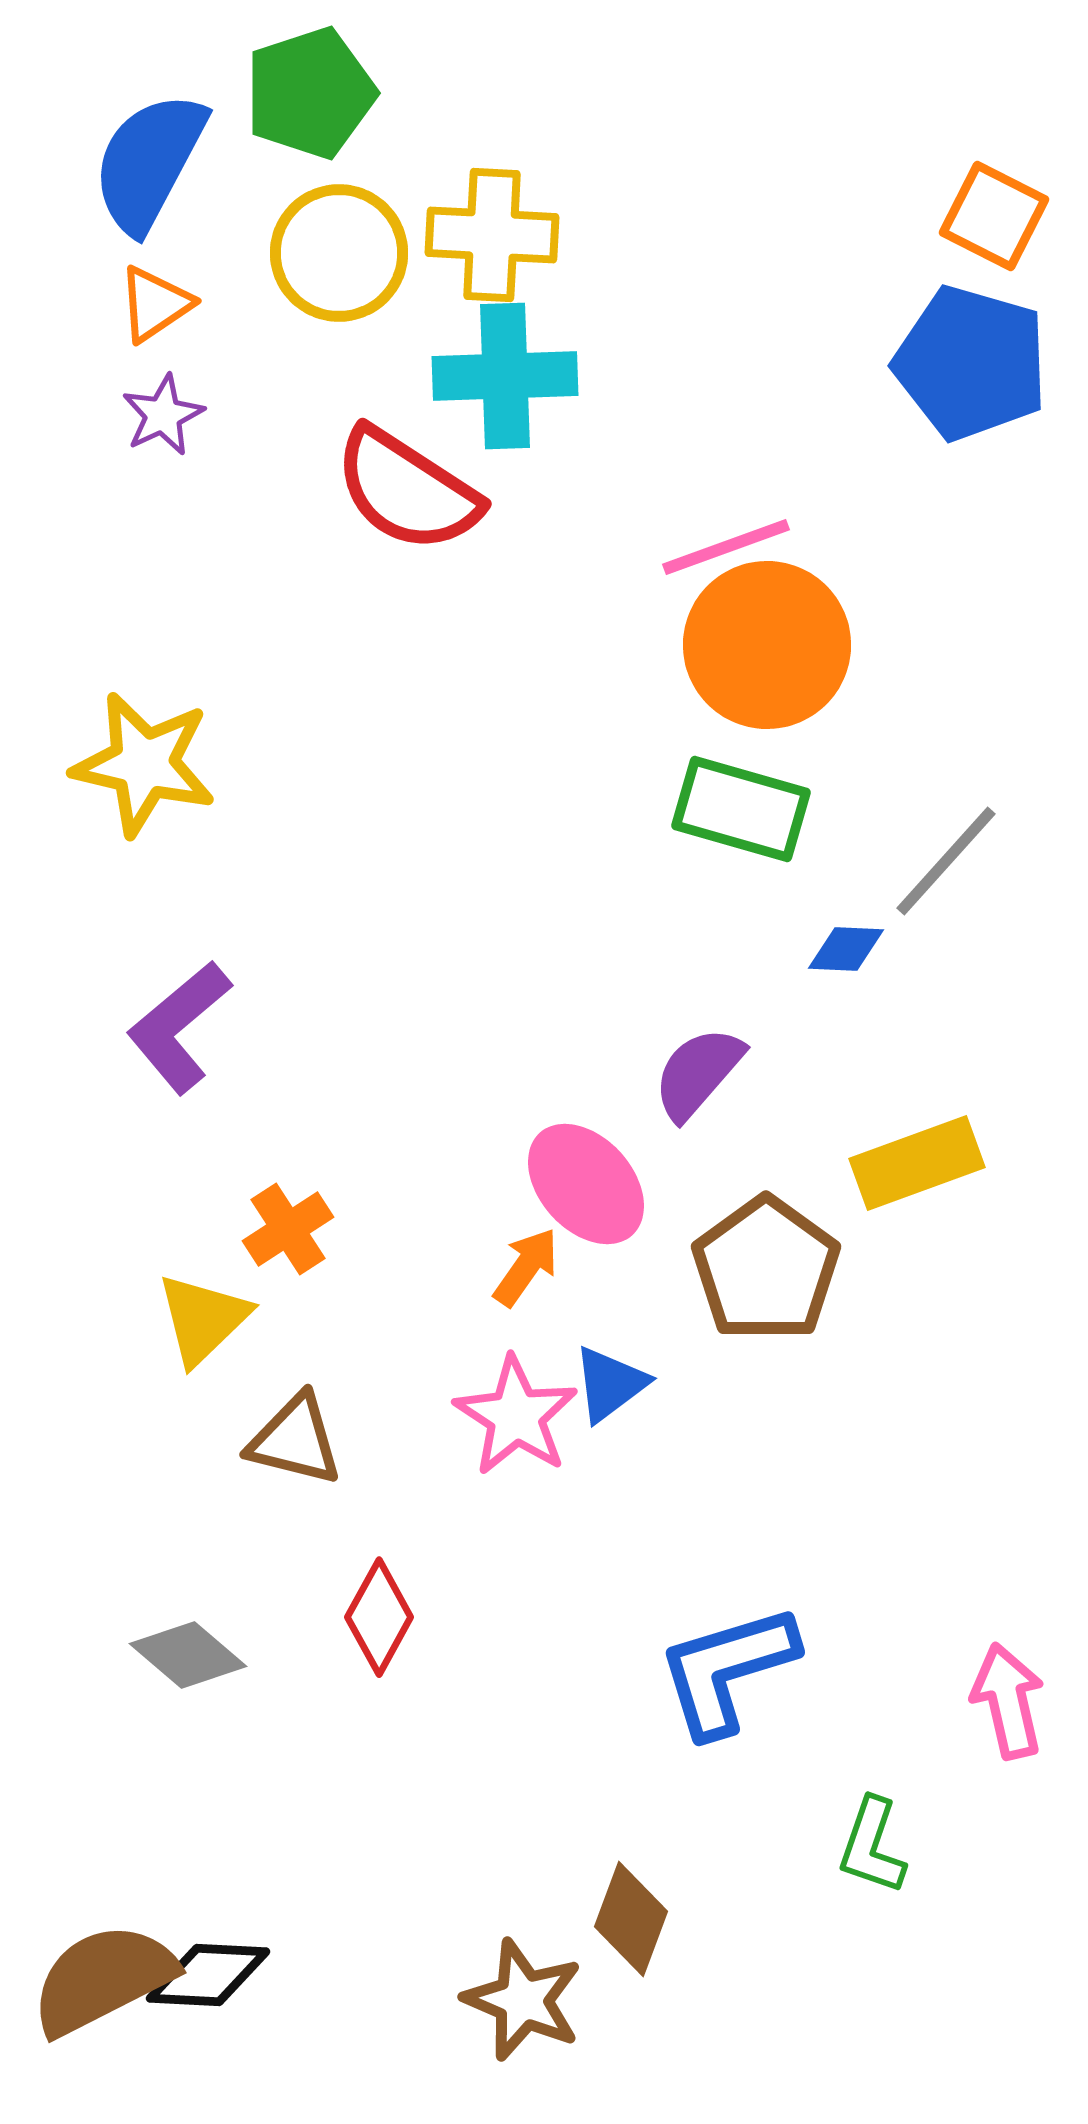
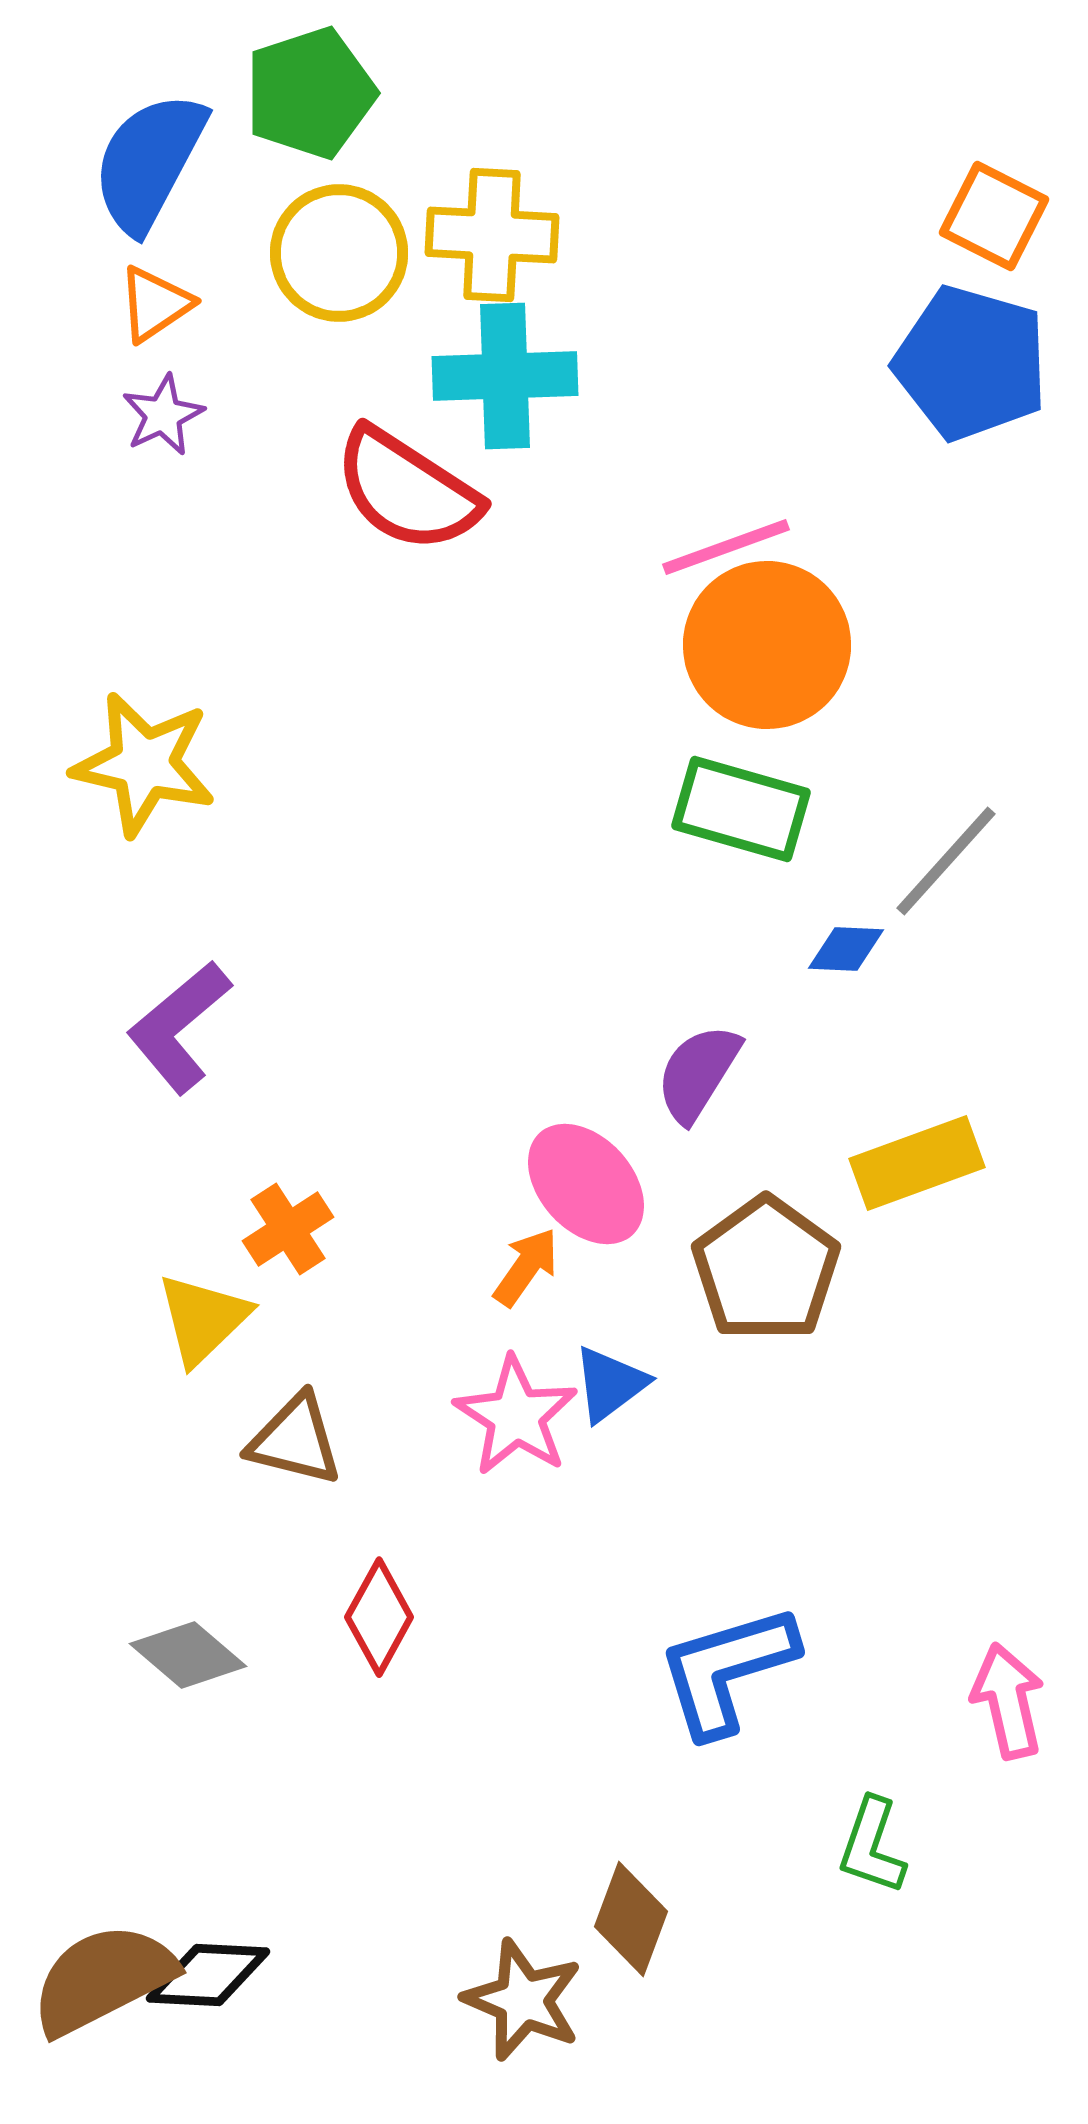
purple semicircle: rotated 9 degrees counterclockwise
